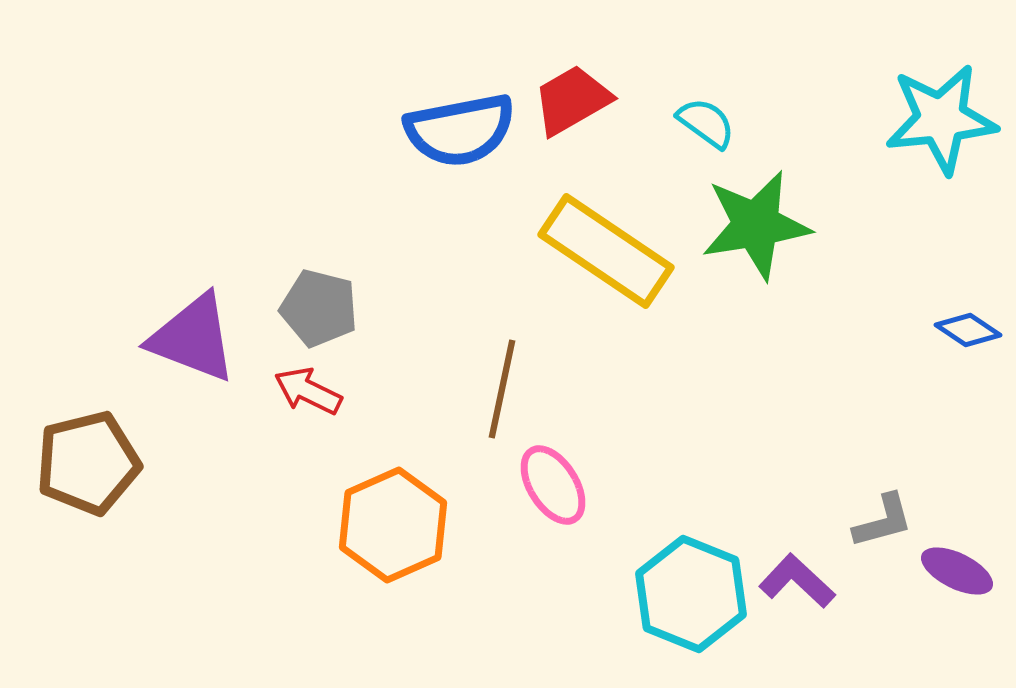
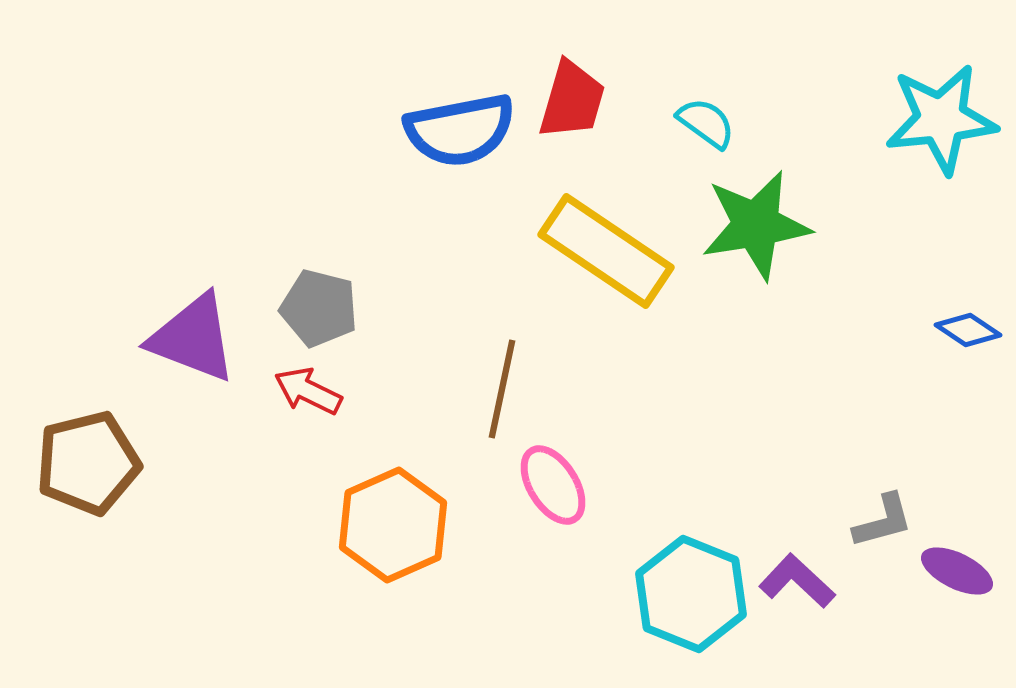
red trapezoid: rotated 136 degrees clockwise
